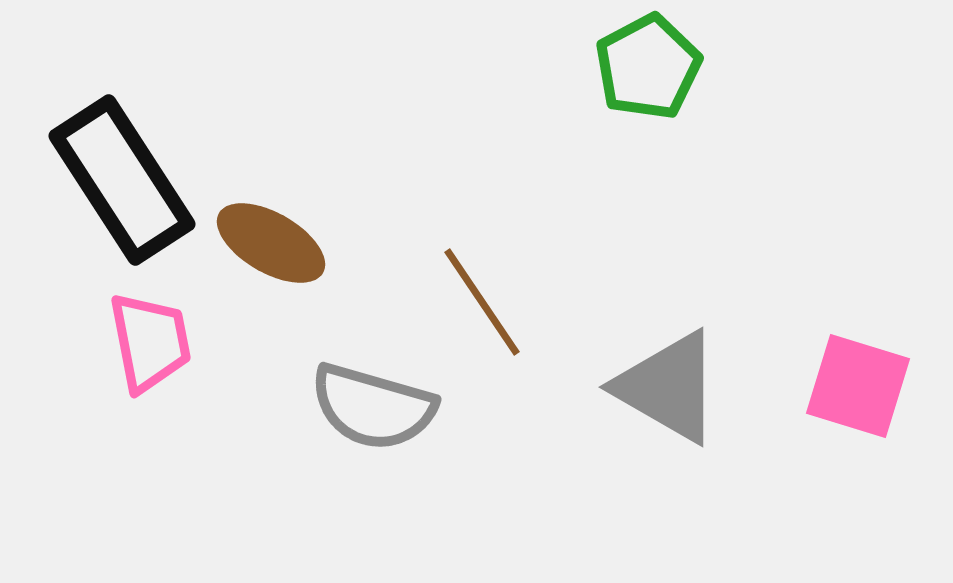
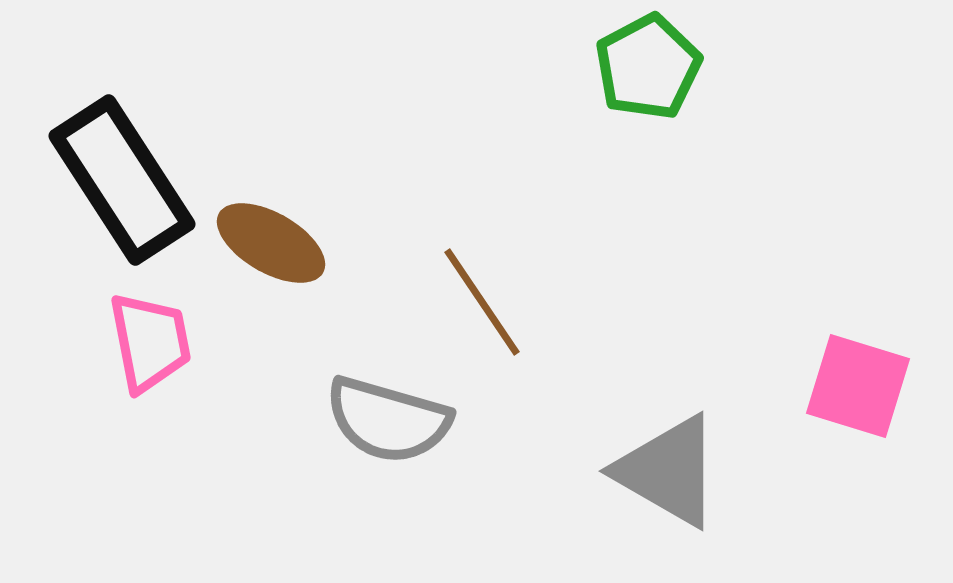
gray triangle: moved 84 px down
gray semicircle: moved 15 px right, 13 px down
